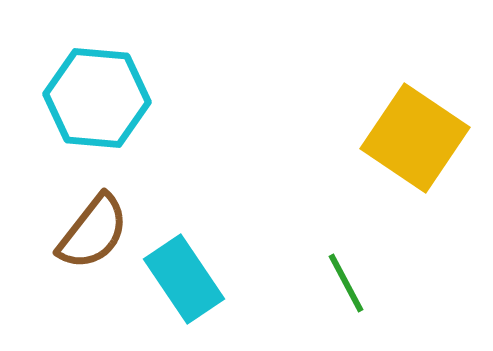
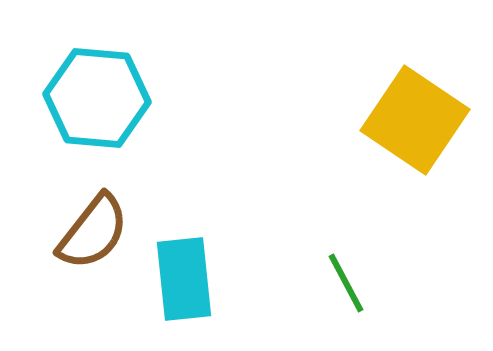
yellow square: moved 18 px up
cyan rectangle: rotated 28 degrees clockwise
